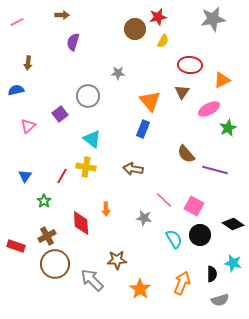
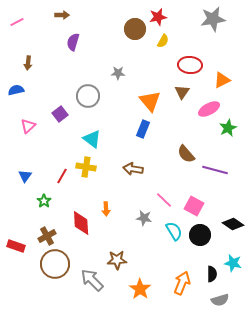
cyan semicircle at (174, 239): moved 8 px up
